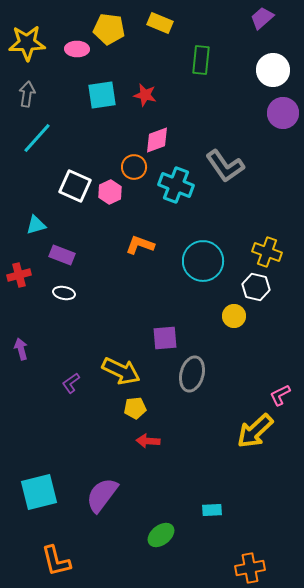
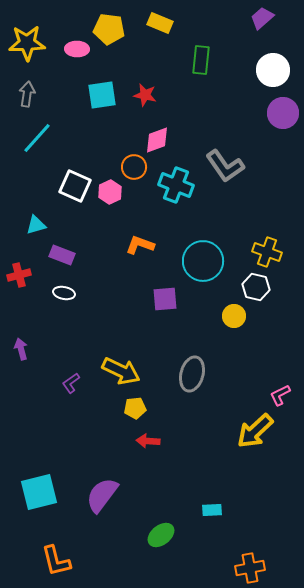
purple square at (165, 338): moved 39 px up
